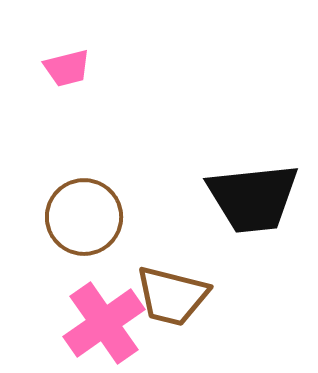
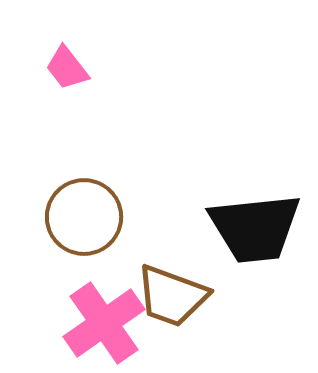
pink trapezoid: rotated 66 degrees clockwise
black trapezoid: moved 2 px right, 30 px down
brown trapezoid: rotated 6 degrees clockwise
